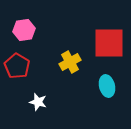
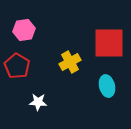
white star: rotated 12 degrees counterclockwise
